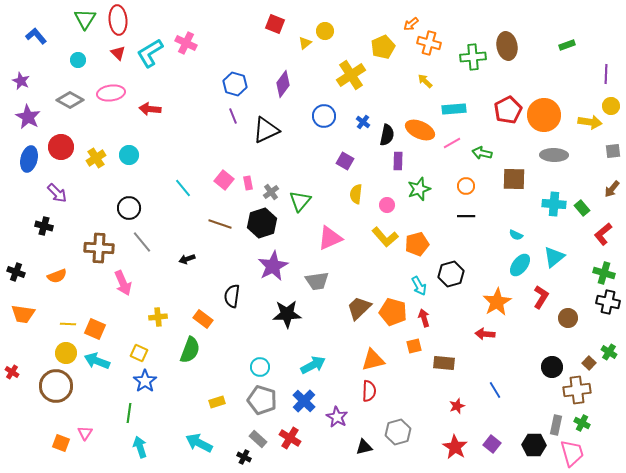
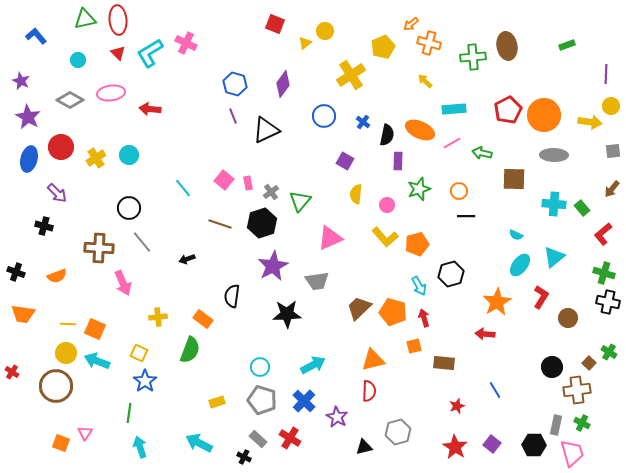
green triangle at (85, 19): rotated 45 degrees clockwise
orange circle at (466, 186): moved 7 px left, 5 px down
